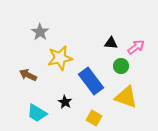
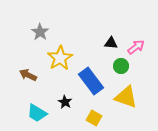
yellow star: rotated 20 degrees counterclockwise
